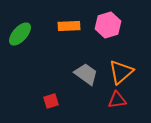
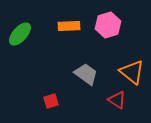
orange triangle: moved 11 px right; rotated 40 degrees counterclockwise
red triangle: rotated 42 degrees clockwise
